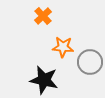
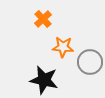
orange cross: moved 3 px down
